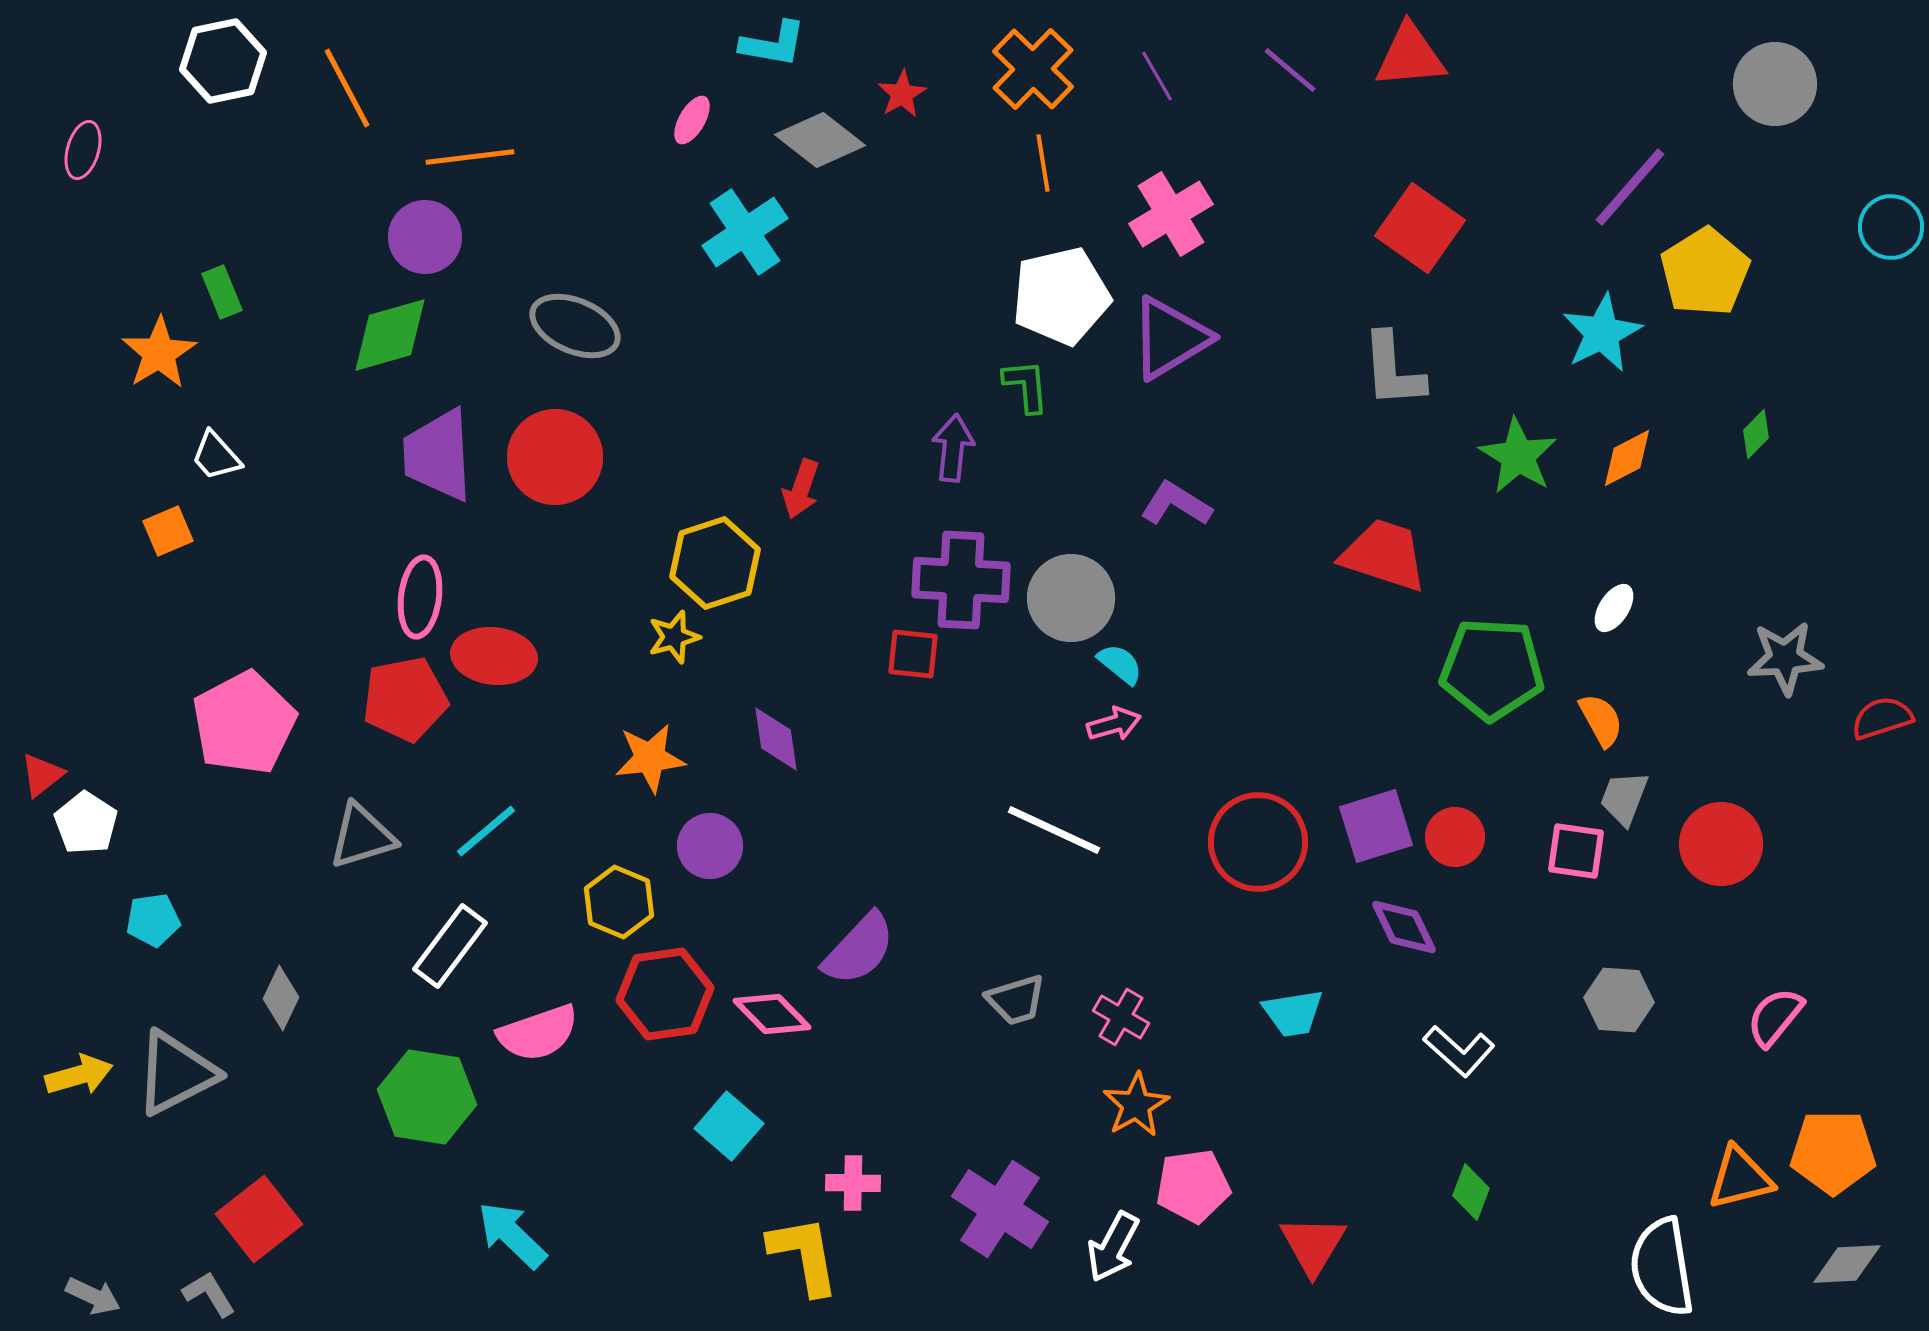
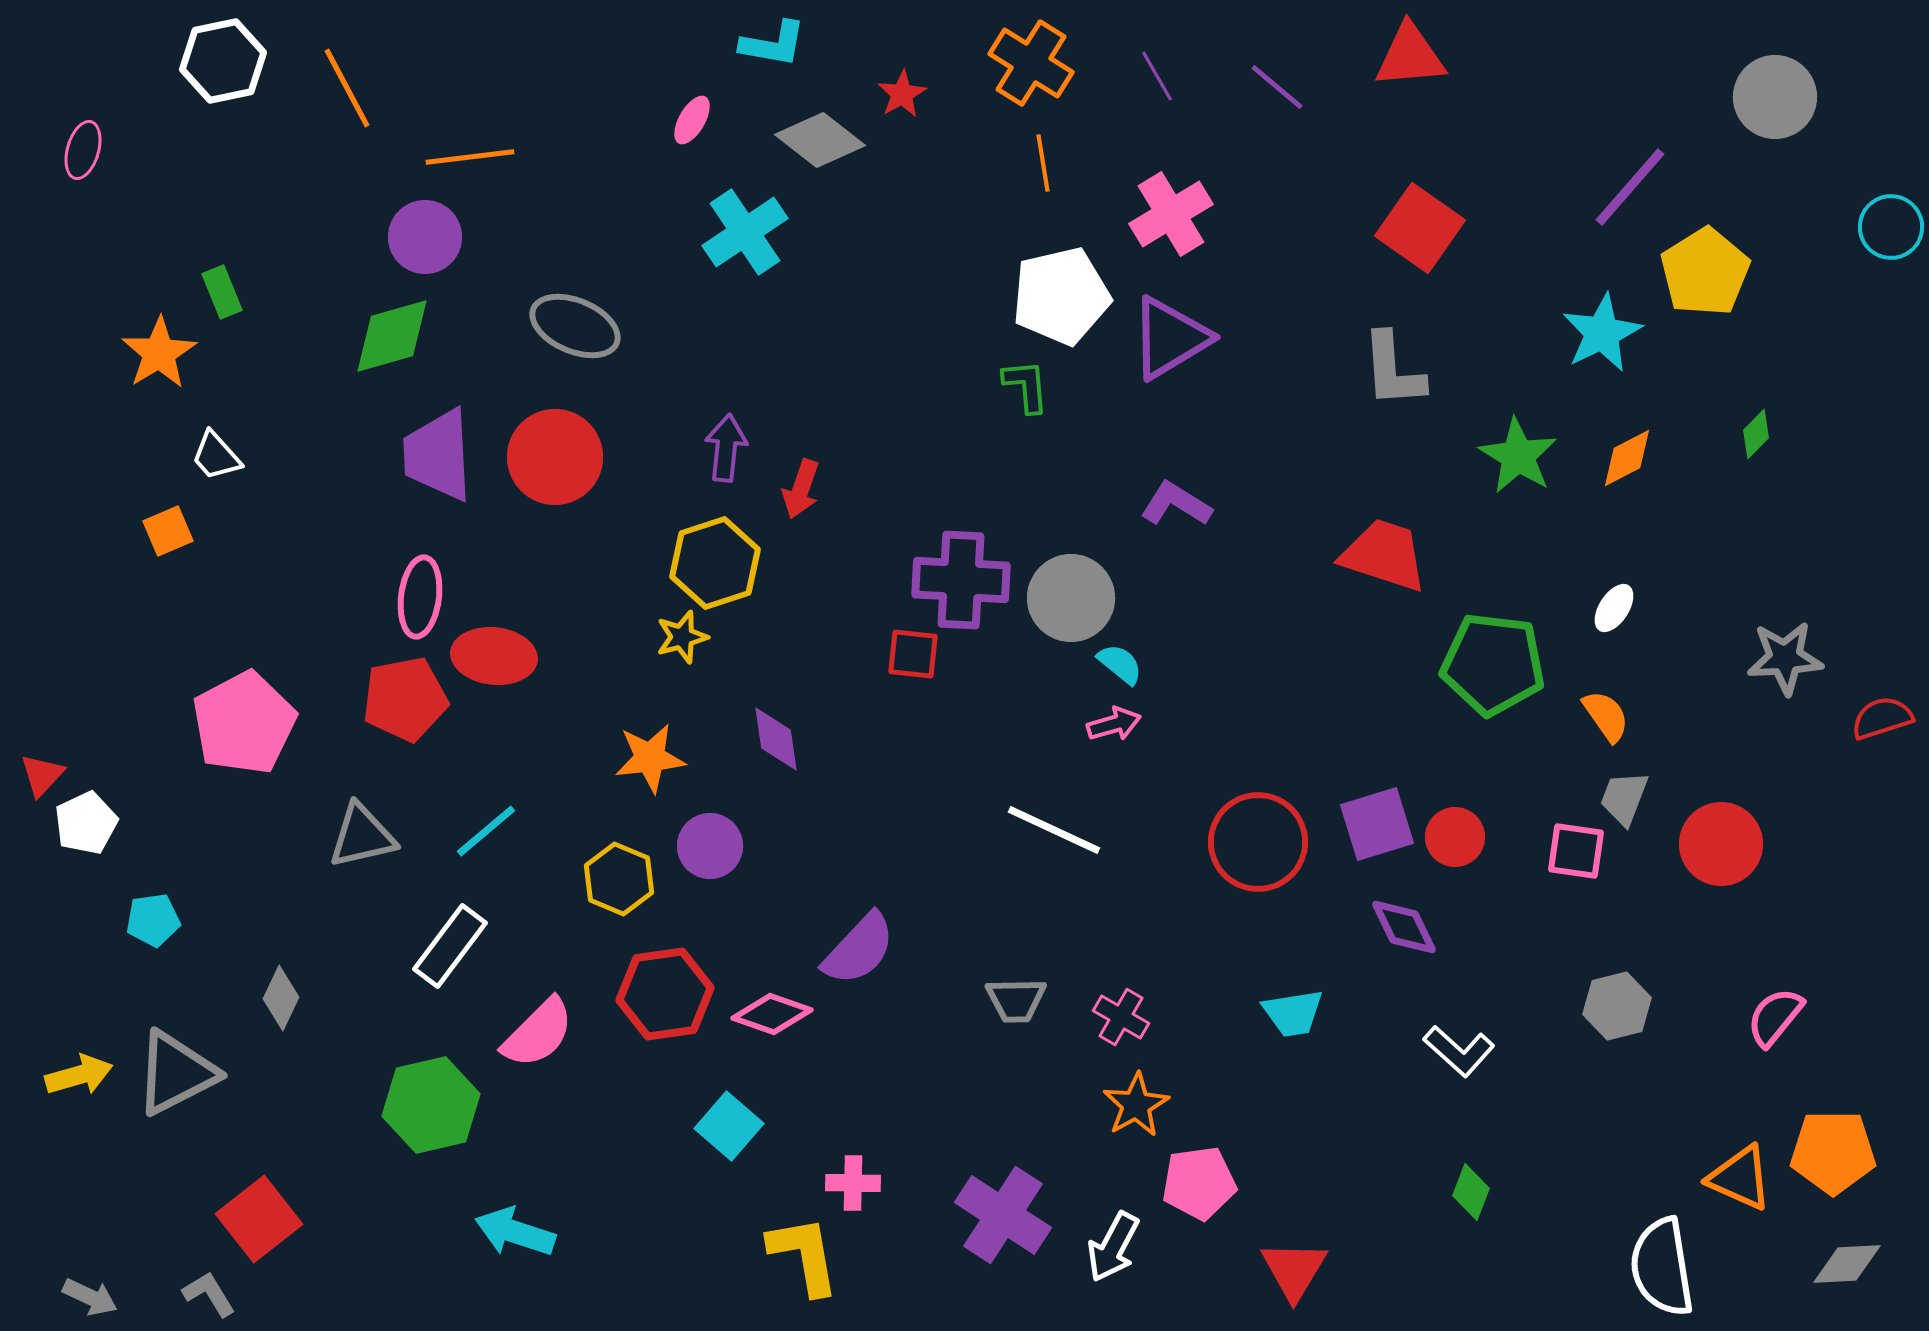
orange cross at (1033, 69): moved 2 px left, 6 px up; rotated 12 degrees counterclockwise
purple line at (1290, 70): moved 13 px left, 17 px down
gray circle at (1775, 84): moved 13 px down
green diamond at (390, 335): moved 2 px right, 1 px down
purple arrow at (953, 448): moved 227 px left
yellow star at (674, 637): moved 8 px right
green pentagon at (1492, 669): moved 1 px right, 5 px up; rotated 4 degrees clockwise
orange semicircle at (1601, 720): moved 5 px right, 4 px up; rotated 6 degrees counterclockwise
red triangle at (42, 775): rotated 9 degrees counterclockwise
white pentagon at (86, 823): rotated 14 degrees clockwise
purple square at (1376, 826): moved 1 px right, 2 px up
gray triangle at (362, 836): rotated 4 degrees clockwise
yellow hexagon at (619, 902): moved 23 px up
gray trapezoid at (1016, 1000): rotated 16 degrees clockwise
gray hexagon at (1619, 1000): moved 2 px left, 6 px down; rotated 18 degrees counterclockwise
pink diamond at (772, 1014): rotated 26 degrees counterclockwise
pink semicircle at (538, 1033): rotated 26 degrees counterclockwise
green hexagon at (427, 1097): moved 4 px right, 8 px down; rotated 22 degrees counterclockwise
orange triangle at (1740, 1178): rotated 38 degrees clockwise
pink pentagon at (1193, 1186): moved 6 px right, 3 px up
purple cross at (1000, 1209): moved 3 px right, 6 px down
cyan arrow at (512, 1235): moved 3 px right, 3 px up; rotated 26 degrees counterclockwise
red triangle at (1313, 1245): moved 19 px left, 25 px down
gray arrow at (93, 1296): moved 3 px left, 1 px down
